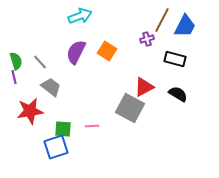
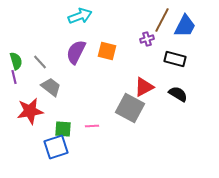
orange square: rotated 18 degrees counterclockwise
